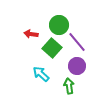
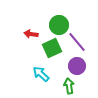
green square: rotated 24 degrees clockwise
